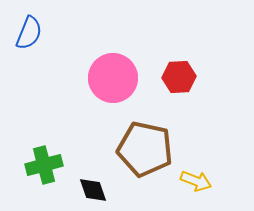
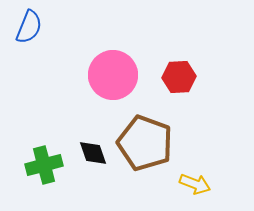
blue semicircle: moved 6 px up
pink circle: moved 3 px up
brown pentagon: moved 6 px up; rotated 8 degrees clockwise
yellow arrow: moved 1 px left, 3 px down
black diamond: moved 37 px up
